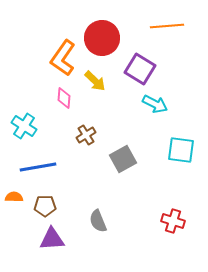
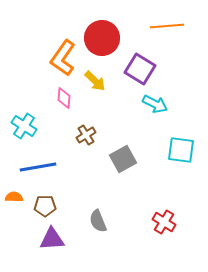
red cross: moved 9 px left, 1 px down; rotated 15 degrees clockwise
